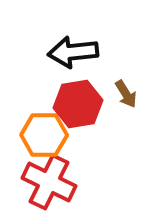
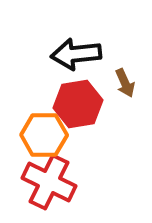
black arrow: moved 3 px right, 2 px down
brown arrow: moved 1 px left, 11 px up; rotated 8 degrees clockwise
